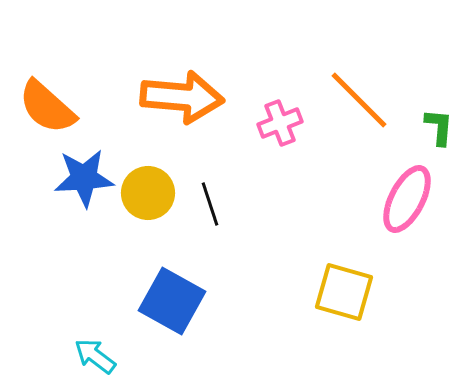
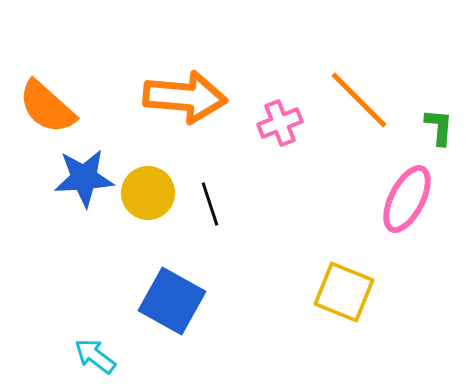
orange arrow: moved 3 px right
yellow square: rotated 6 degrees clockwise
